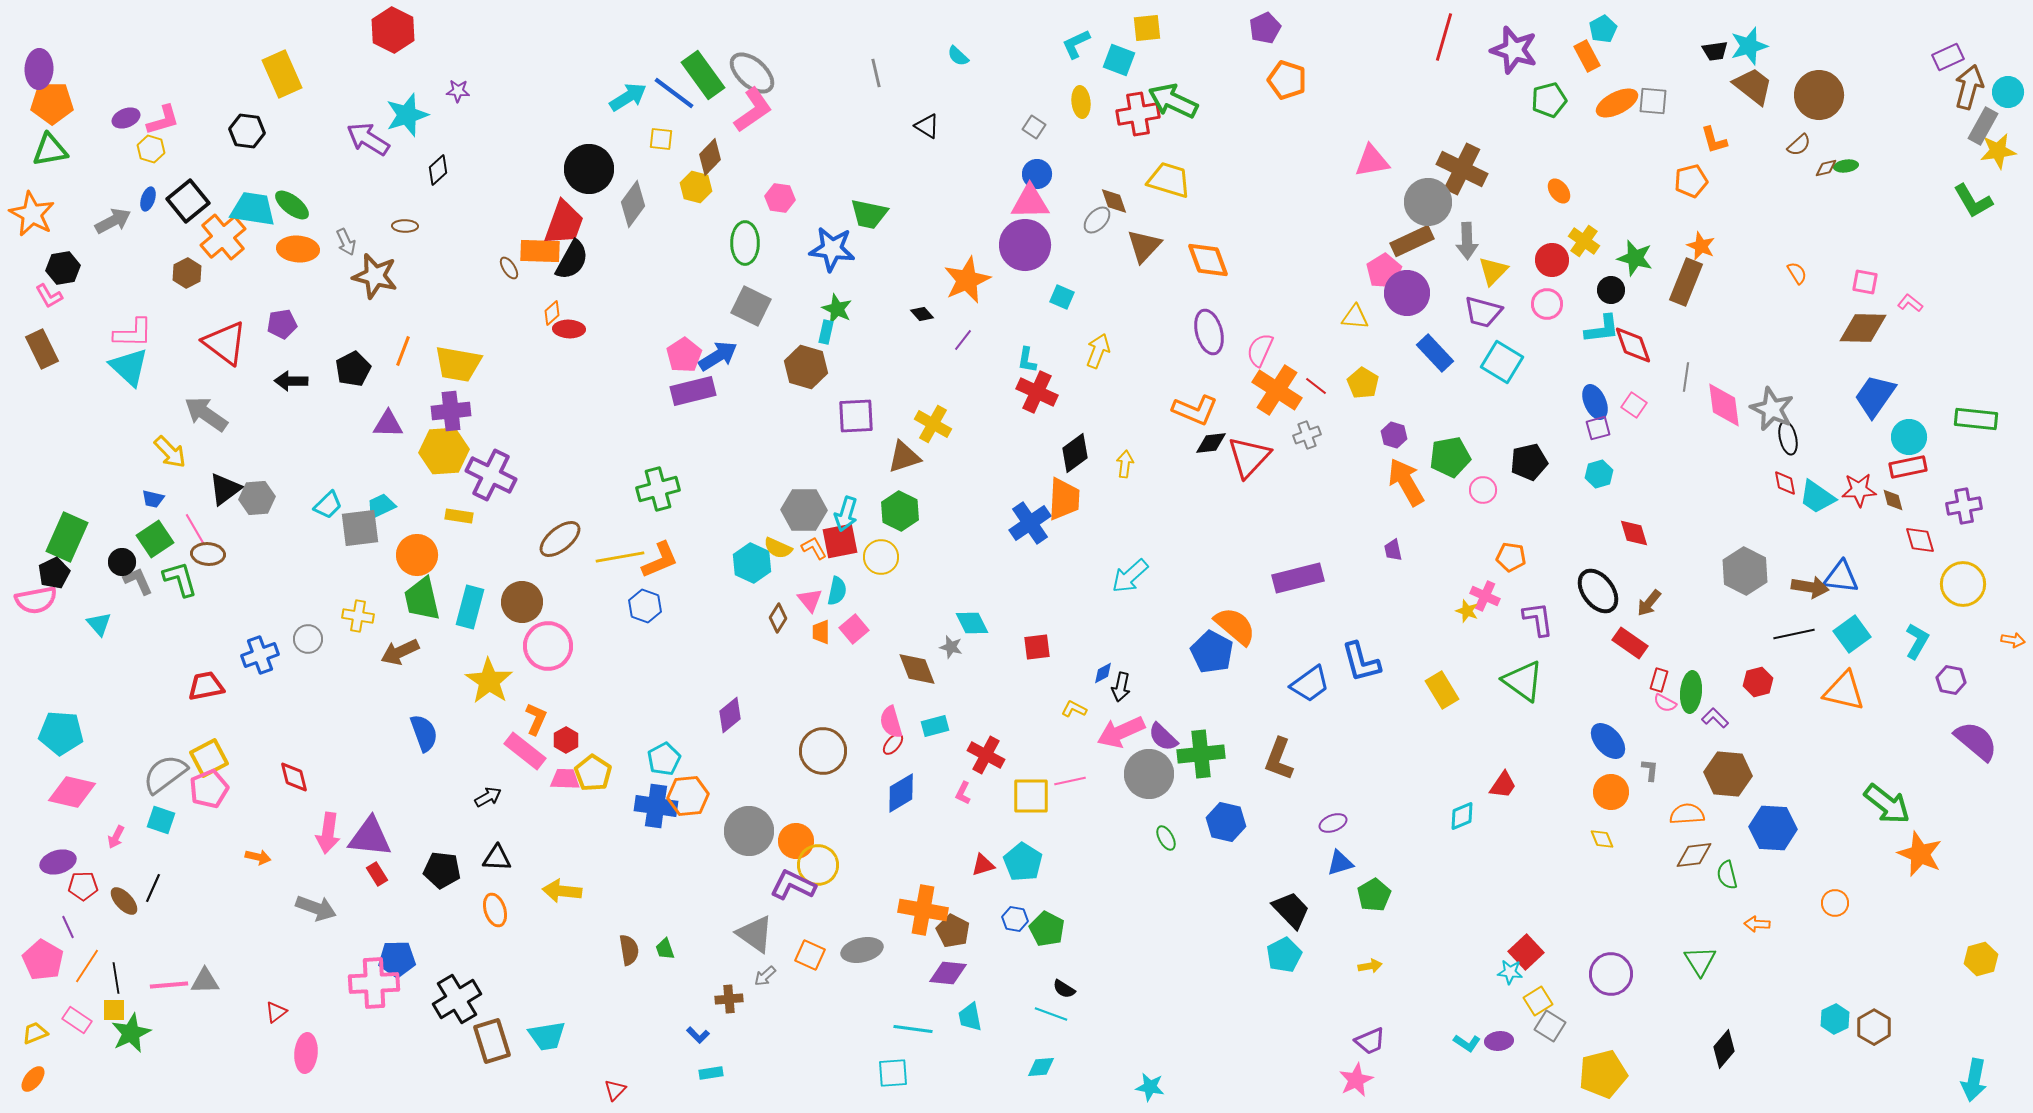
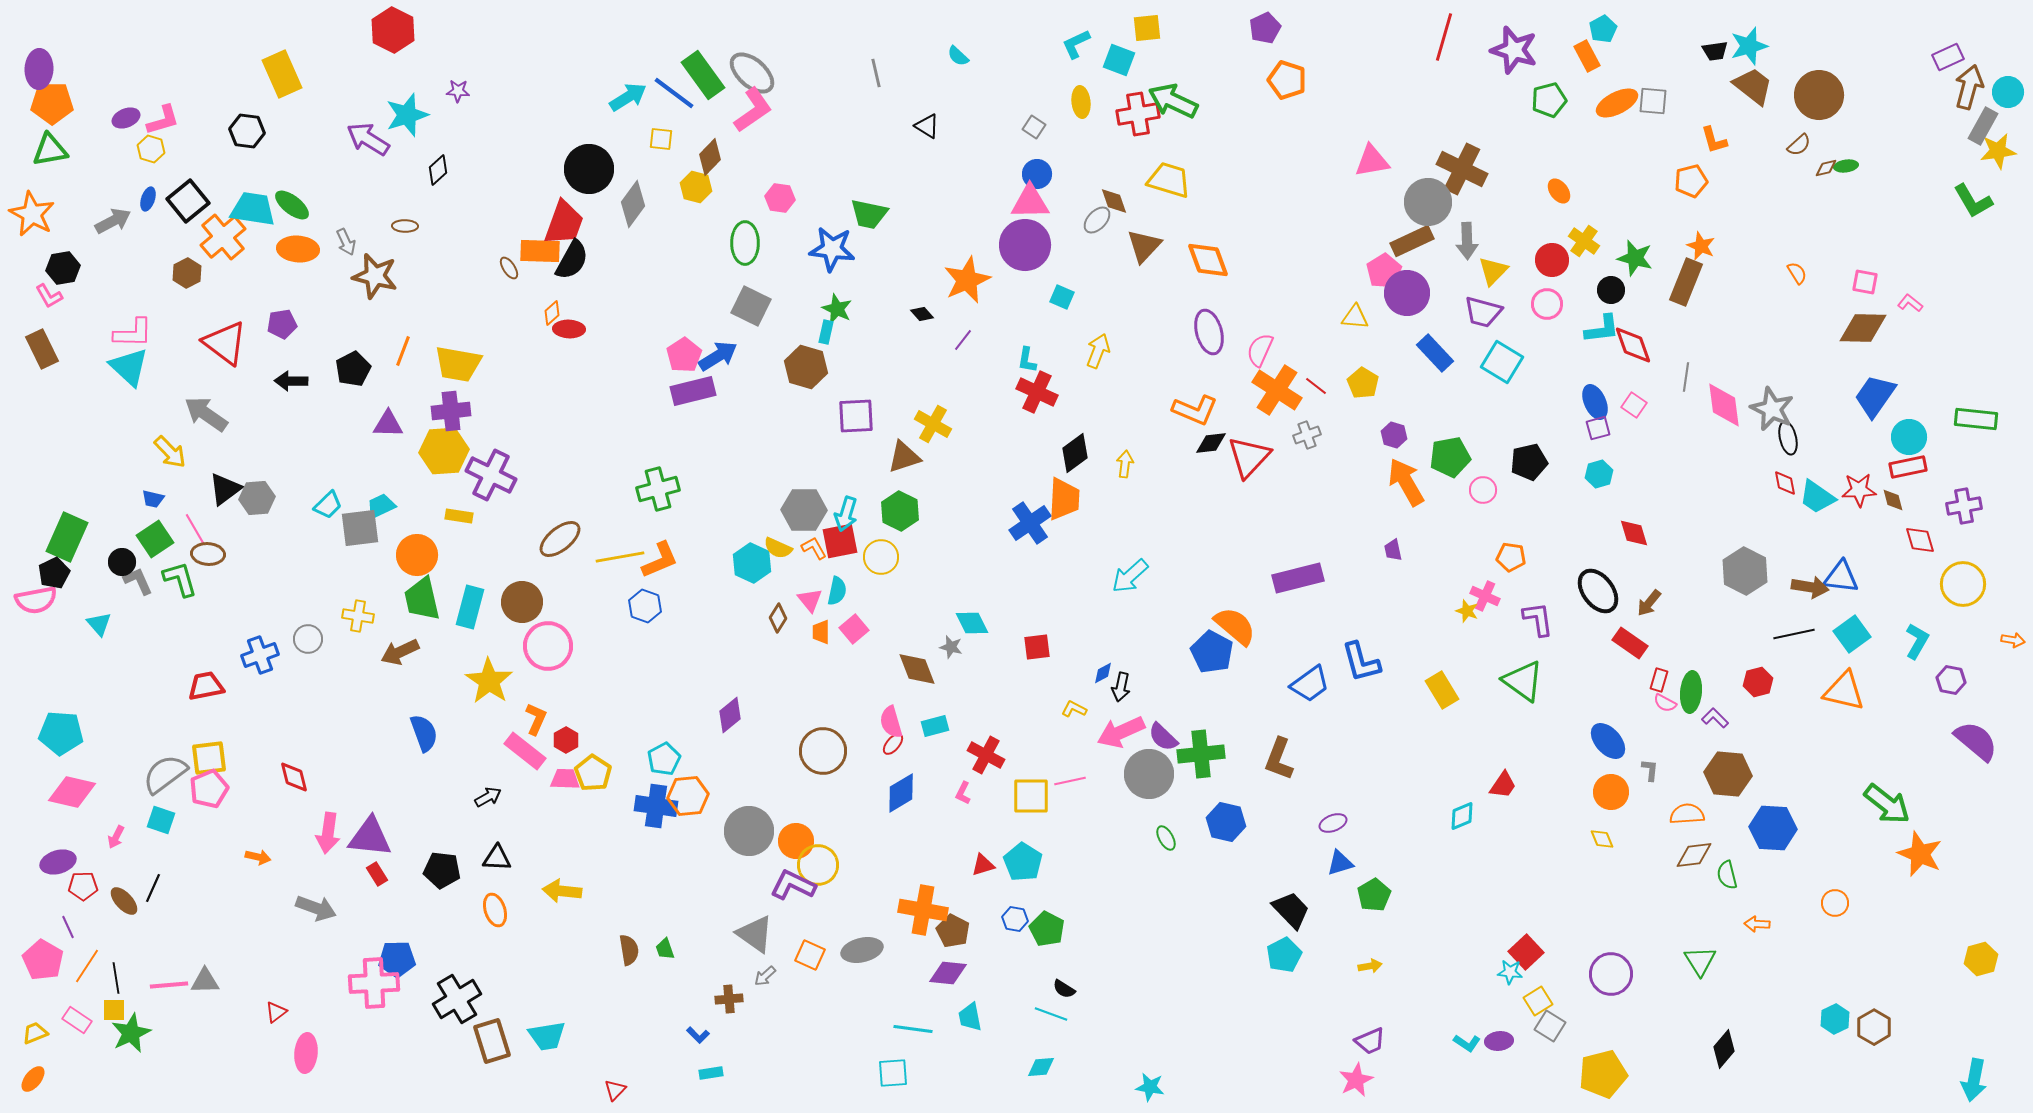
yellow square at (209, 758): rotated 21 degrees clockwise
